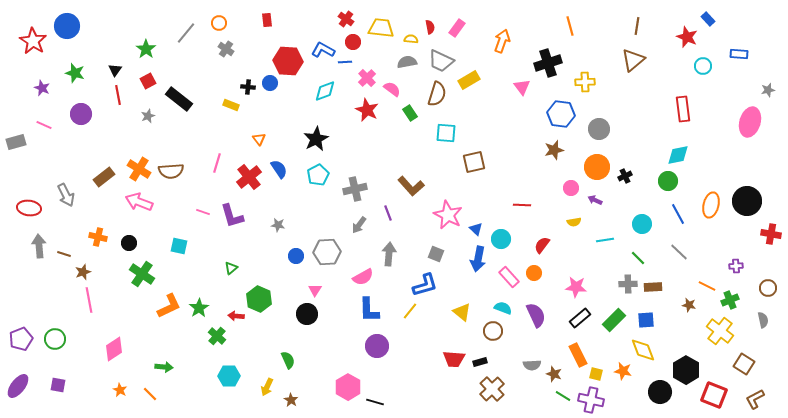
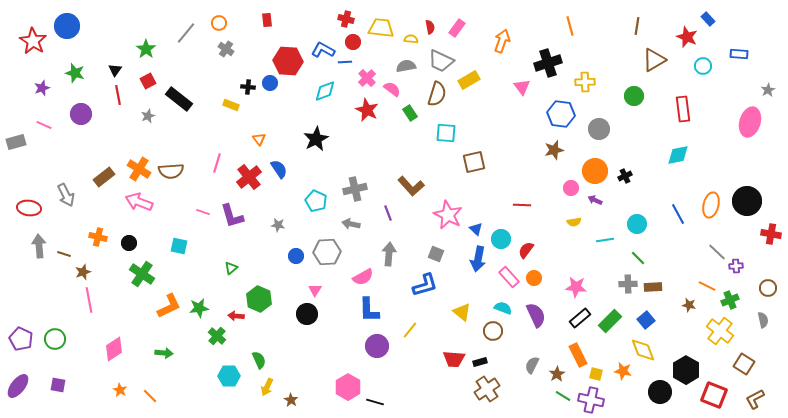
red cross at (346, 19): rotated 21 degrees counterclockwise
brown triangle at (633, 60): moved 21 px right; rotated 10 degrees clockwise
gray semicircle at (407, 62): moved 1 px left, 4 px down
purple star at (42, 88): rotated 28 degrees clockwise
gray star at (768, 90): rotated 16 degrees counterclockwise
orange circle at (597, 167): moved 2 px left, 4 px down
cyan pentagon at (318, 175): moved 2 px left, 26 px down; rotated 20 degrees counterclockwise
green circle at (668, 181): moved 34 px left, 85 px up
cyan circle at (642, 224): moved 5 px left
gray arrow at (359, 225): moved 8 px left, 1 px up; rotated 66 degrees clockwise
red semicircle at (542, 245): moved 16 px left, 5 px down
gray line at (679, 252): moved 38 px right
orange circle at (534, 273): moved 5 px down
green star at (199, 308): rotated 24 degrees clockwise
yellow line at (410, 311): moved 19 px down
green rectangle at (614, 320): moved 4 px left, 1 px down
blue square at (646, 320): rotated 36 degrees counterclockwise
purple pentagon at (21, 339): rotated 25 degrees counterclockwise
green semicircle at (288, 360): moved 29 px left
gray semicircle at (532, 365): rotated 120 degrees clockwise
green arrow at (164, 367): moved 14 px up
brown star at (554, 374): moved 3 px right; rotated 21 degrees clockwise
brown cross at (492, 389): moved 5 px left; rotated 10 degrees clockwise
orange line at (150, 394): moved 2 px down
